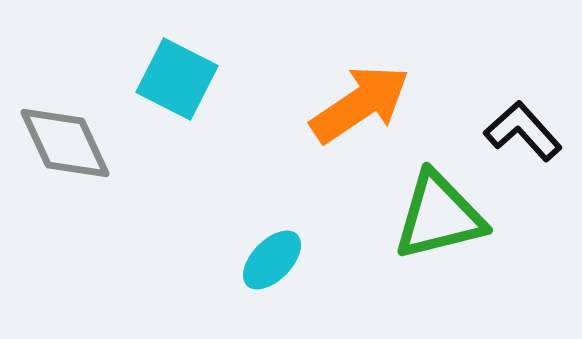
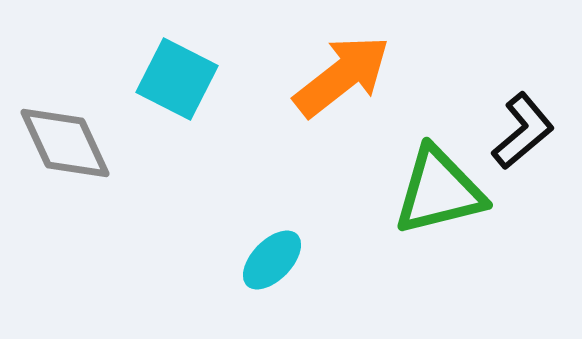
orange arrow: moved 18 px left, 28 px up; rotated 4 degrees counterclockwise
black L-shape: rotated 92 degrees clockwise
green triangle: moved 25 px up
